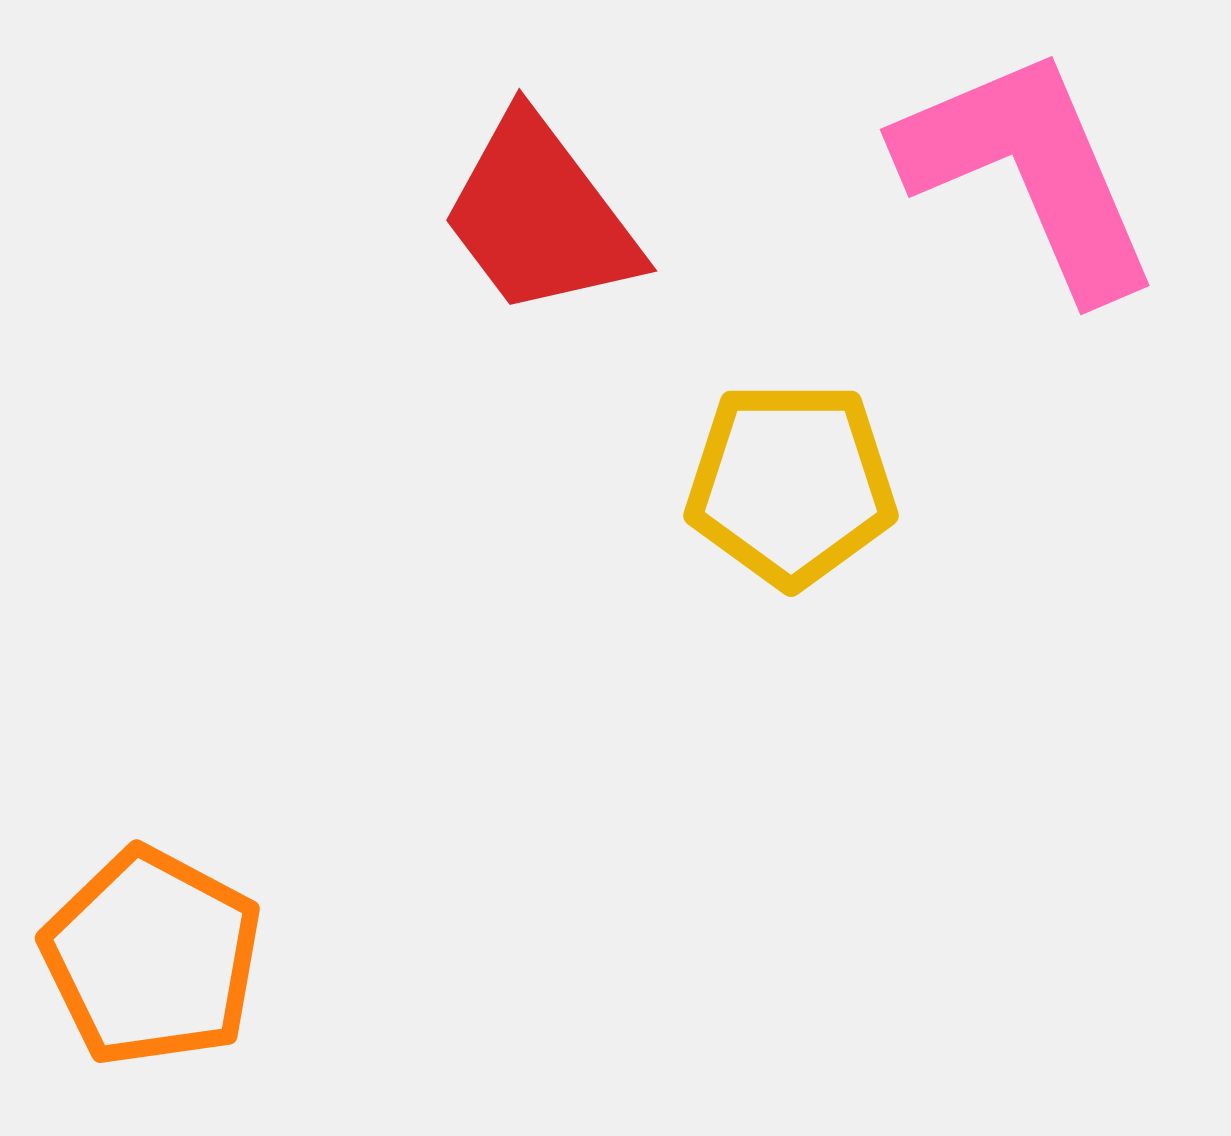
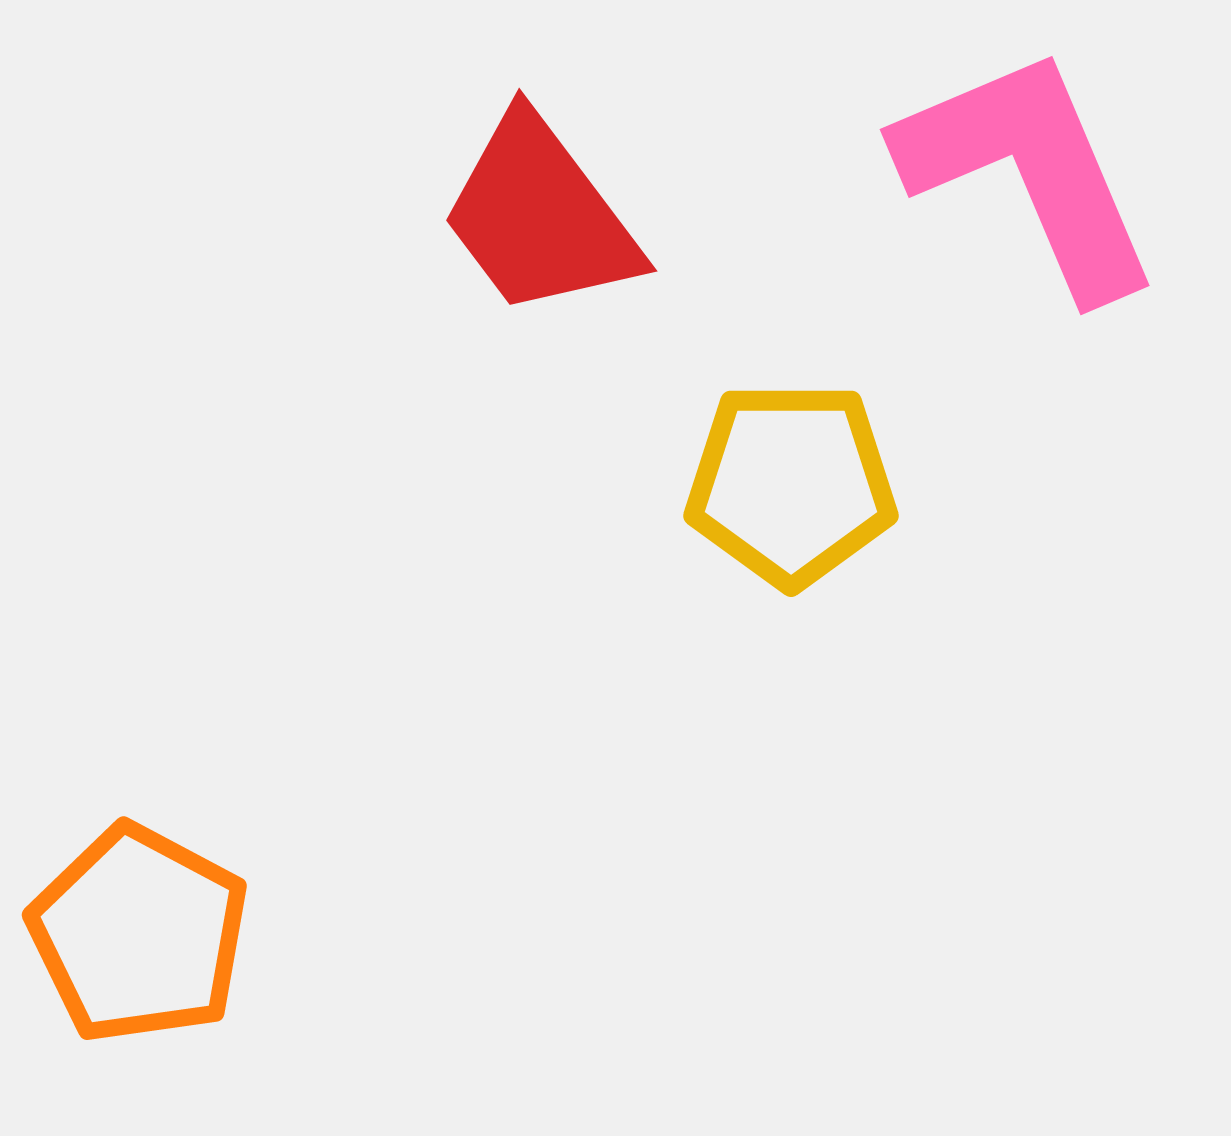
orange pentagon: moved 13 px left, 23 px up
